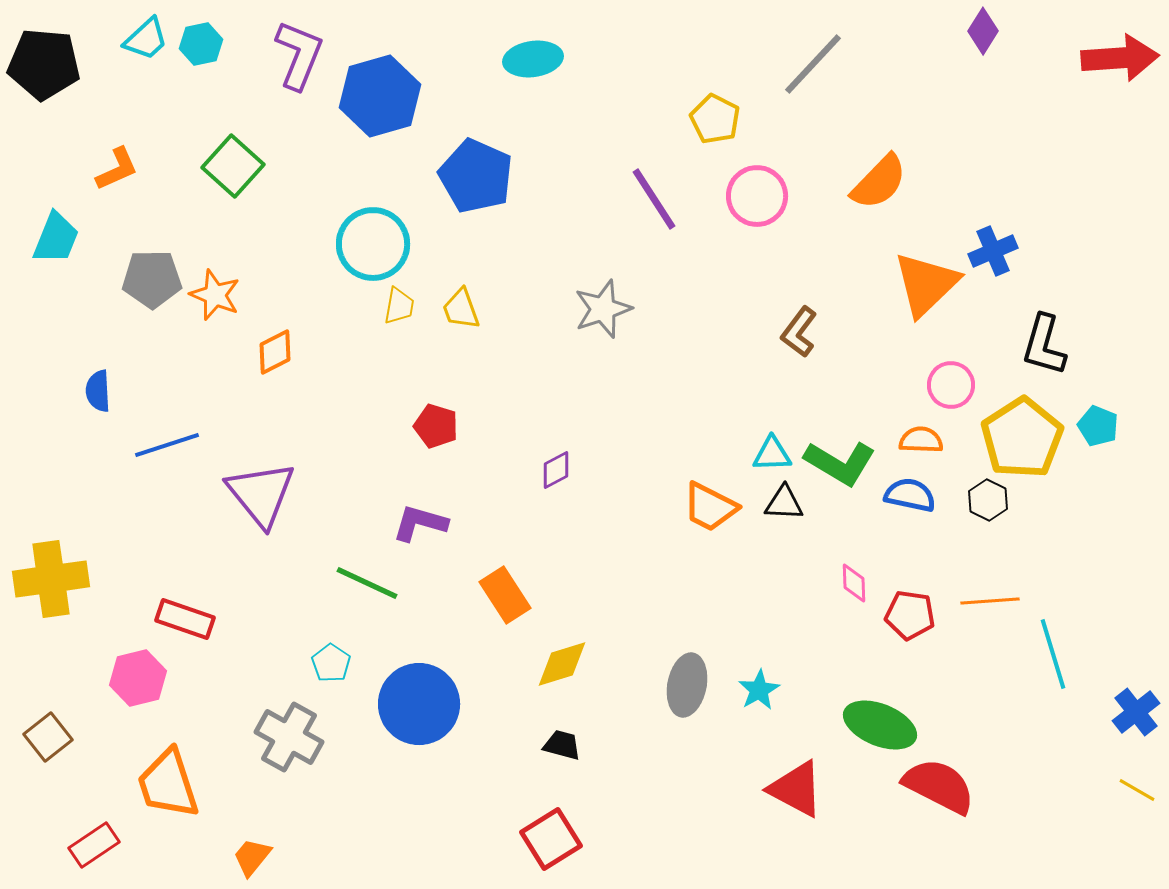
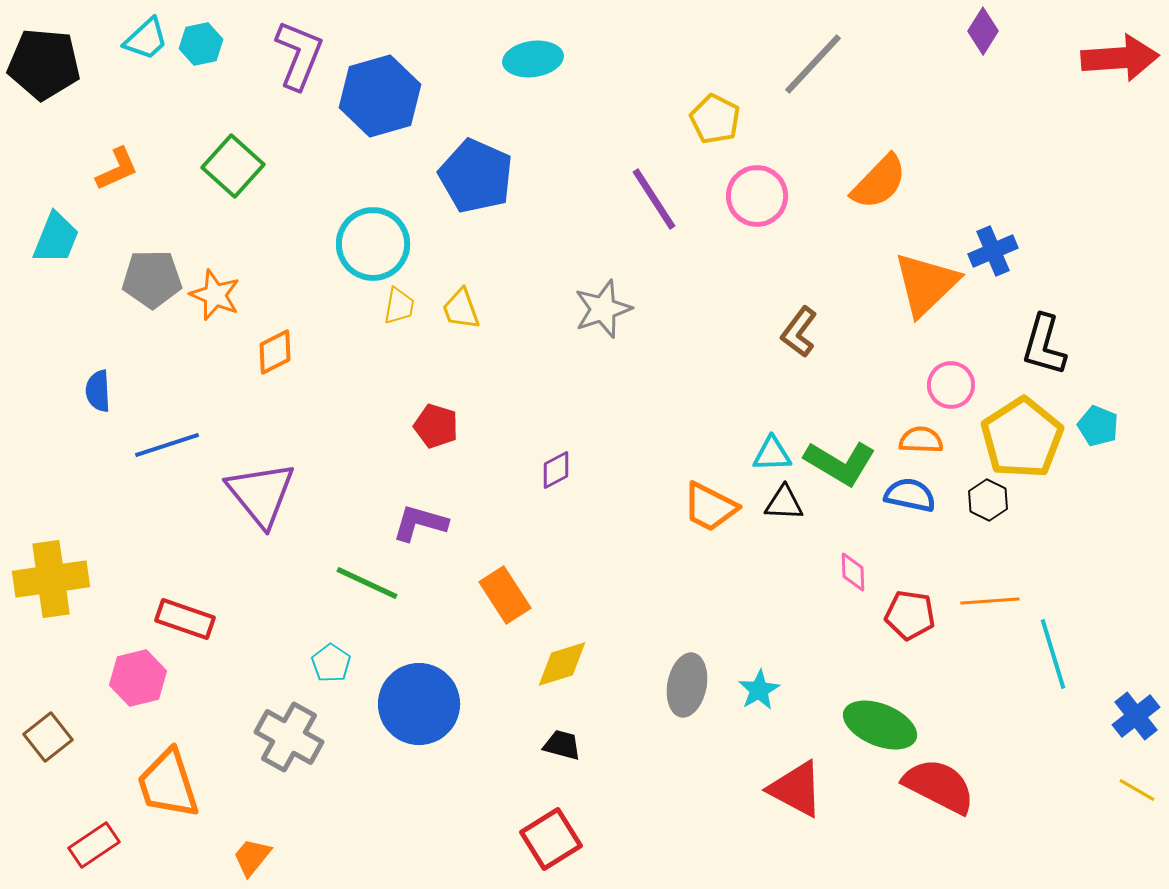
pink diamond at (854, 583): moved 1 px left, 11 px up
blue cross at (1136, 712): moved 4 px down
